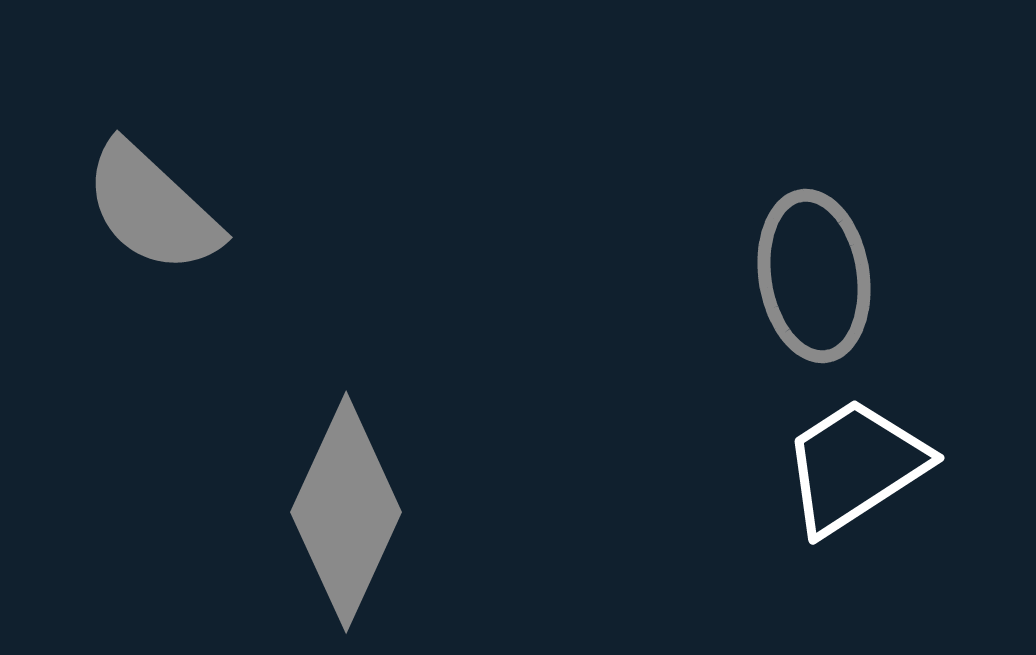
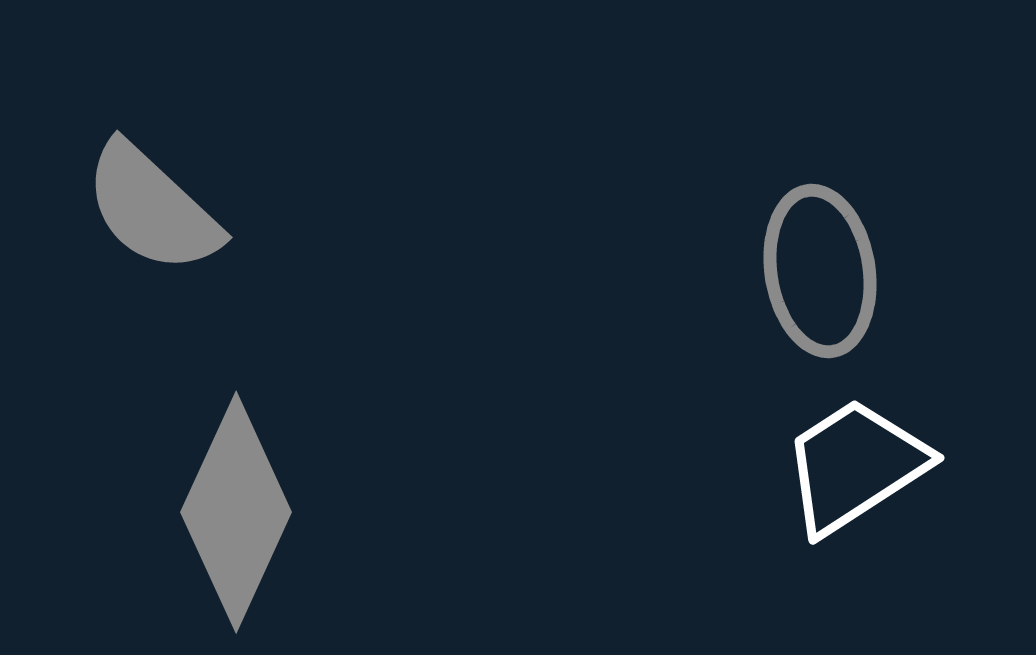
gray ellipse: moved 6 px right, 5 px up
gray diamond: moved 110 px left
